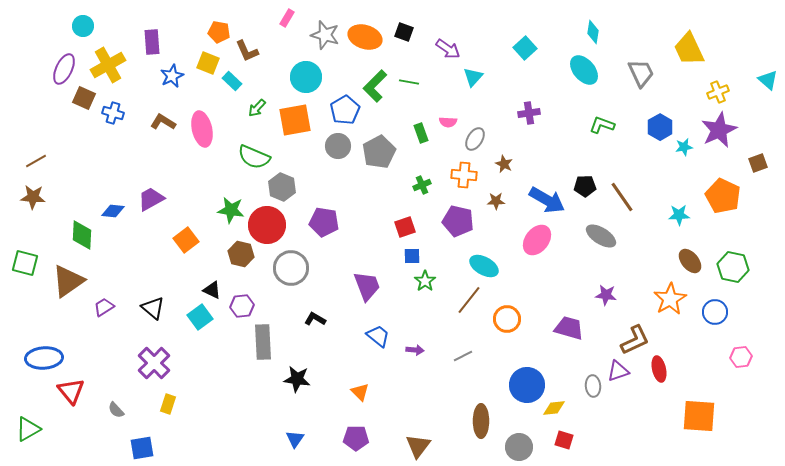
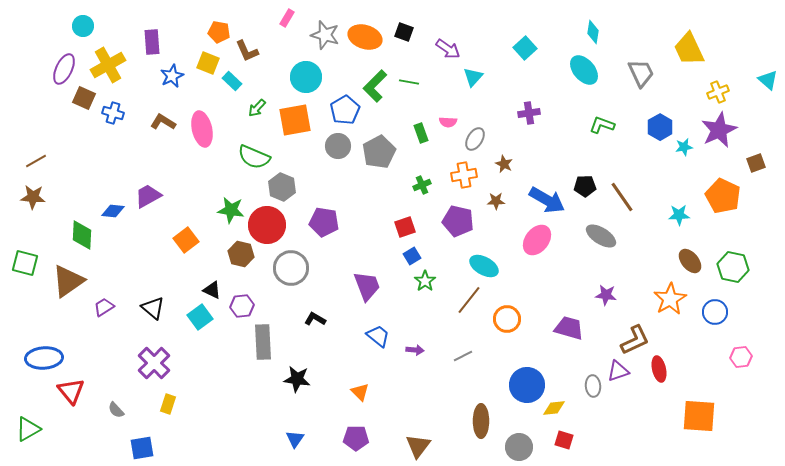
brown square at (758, 163): moved 2 px left
orange cross at (464, 175): rotated 15 degrees counterclockwise
purple trapezoid at (151, 199): moved 3 px left, 3 px up
blue square at (412, 256): rotated 30 degrees counterclockwise
